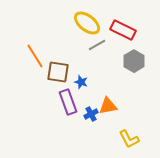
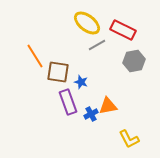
gray hexagon: rotated 20 degrees clockwise
